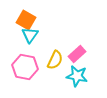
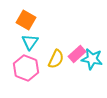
cyan triangle: moved 7 px down
yellow semicircle: moved 1 px right, 1 px up
pink hexagon: moved 1 px right, 1 px down; rotated 10 degrees clockwise
cyan star: moved 15 px right, 17 px up
